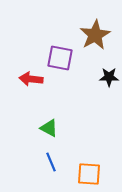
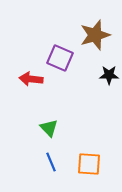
brown star: rotated 12 degrees clockwise
purple square: rotated 12 degrees clockwise
black star: moved 2 px up
green triangle: rotated 18 degrees clockwise
orange square: moved 10 px up
